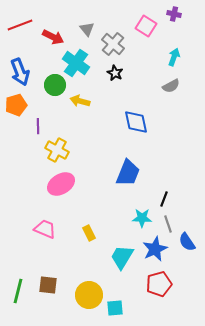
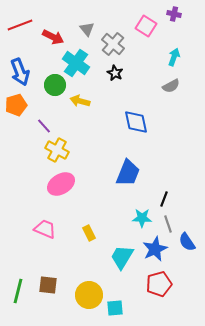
purple line: moved 6 px right; rotated 42 degrees counterclockwise
